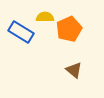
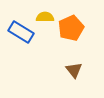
orange pentagon: moved 2 px right, 1 px up
brown triangle: rotated 12 degrees clockwise
